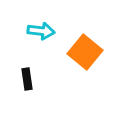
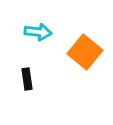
cyan arrow: moved 3 px left, 1 px down
